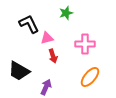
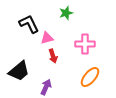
black trapezoid: rotated 70 degrees counterclockwise
